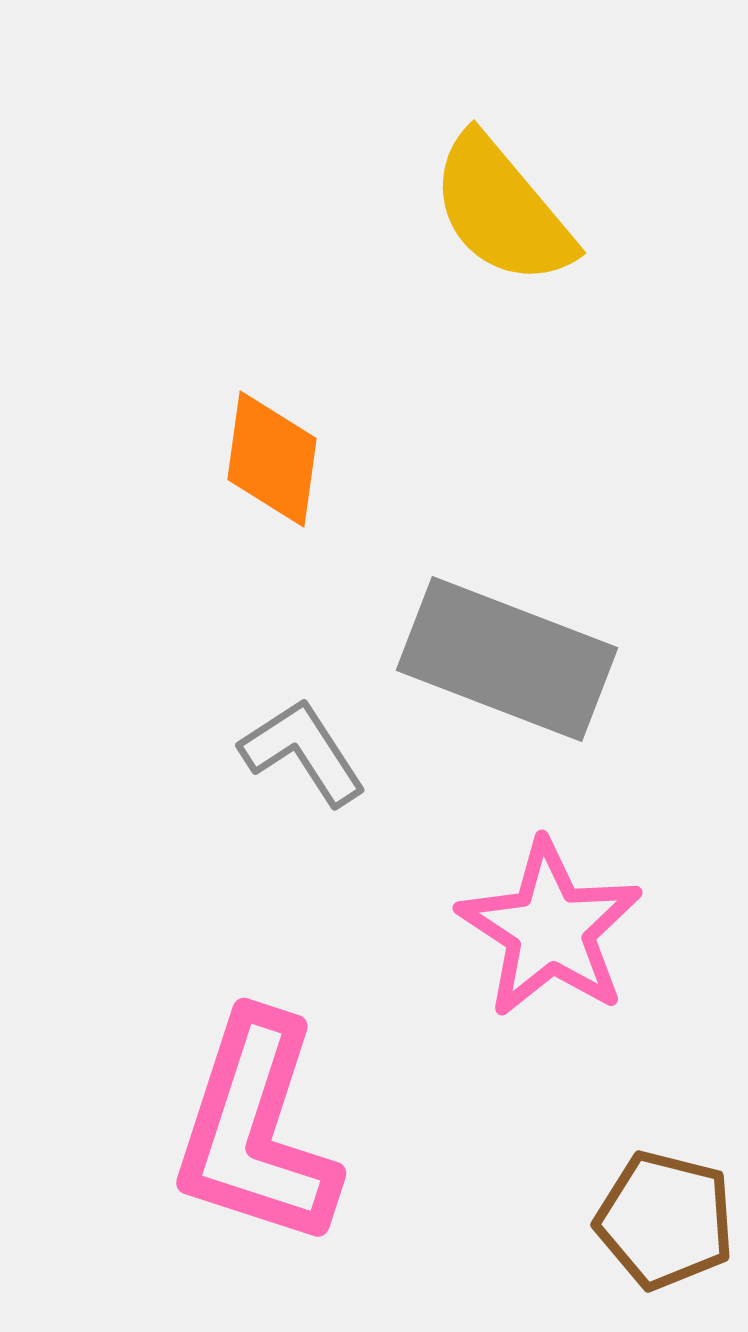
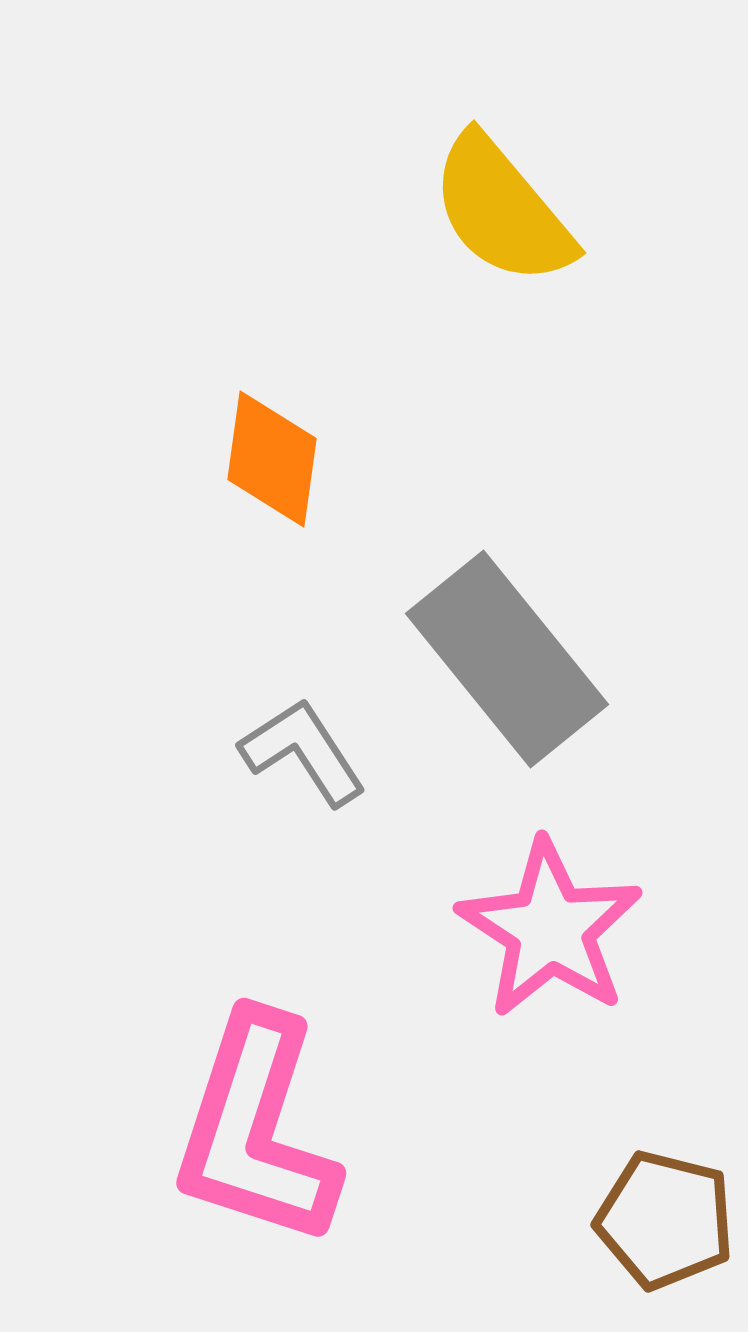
gray rectangle: rotated 30 degrees clockwise
